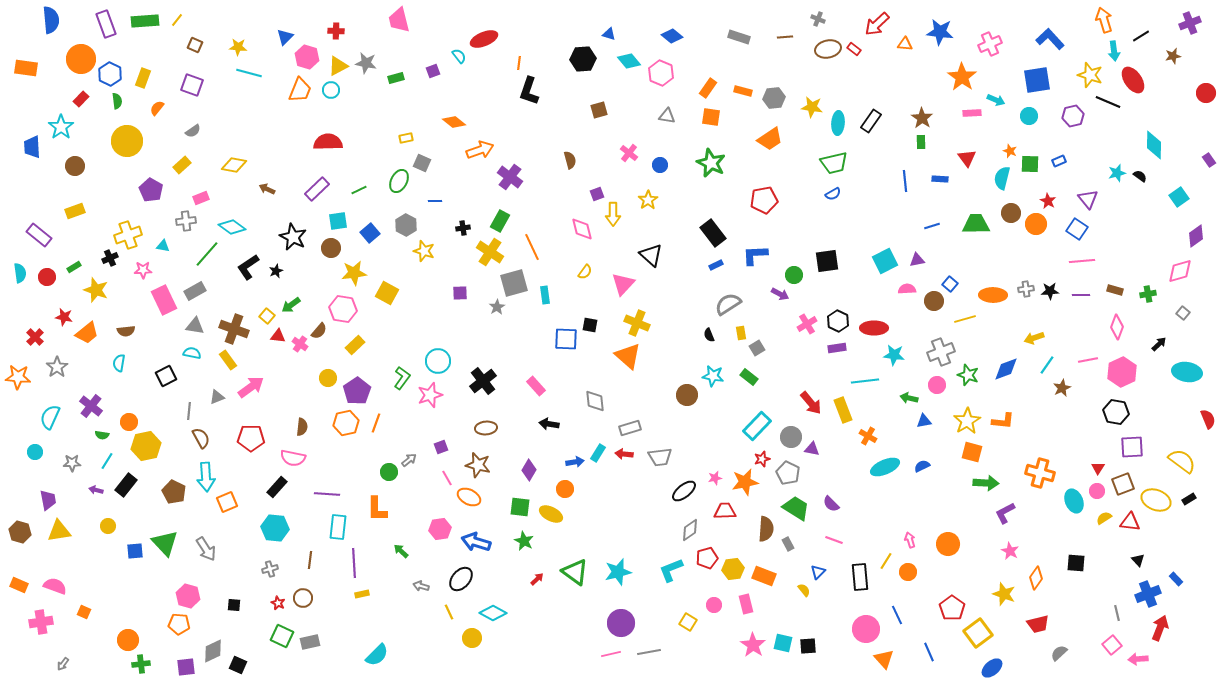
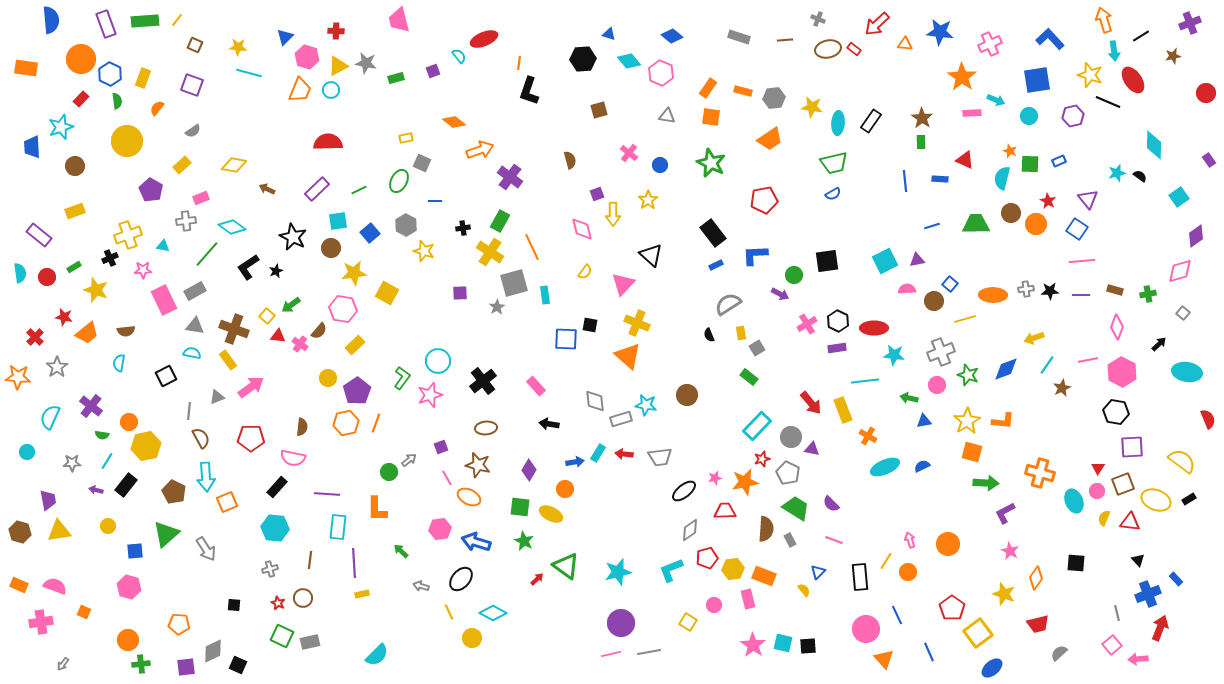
brown line at (785, 37): moved 3 px down
cyan star at (61, 127): rotated 15 degrees clockwise
red triangle at (967, 158): moved 2 px left, 2 px down; rotated 30 degrees counterclockwise
pink hexagon at (1122, 372): rotated 8 degrees counterclockwise
cyan star at (713, 376): moved 67 px left, 29 px down
gray rectangle at (630, 428): moved 9 px left, 9 px up
cyan circle at (35, 452): moved 8 px left
yellow semicircle at (1104, 518): rotated 35 degrees counterclockwise
green triangle at (165, 543): moved 1 px right, 9 px up; rotated 32 degrees clockwise
gray rectangle at (788, 544): moved 2 px right, 4 px up
green triangle at (575, 572): moved 9 px left, 6 px up
pink hexagon at (188, 596): moved 59 px left, 9 px up
pink rectangle at (746, 604): moved 2 px right, 5 px up
